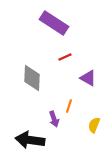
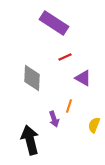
purple triangle: moved 5 px left
black arrow: rotated 68 degrees clockwise
